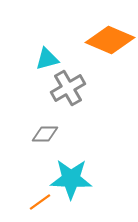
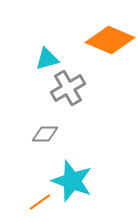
cyan star: moved 1 px right, 2 px down; rotated 18 degrees clockwise
